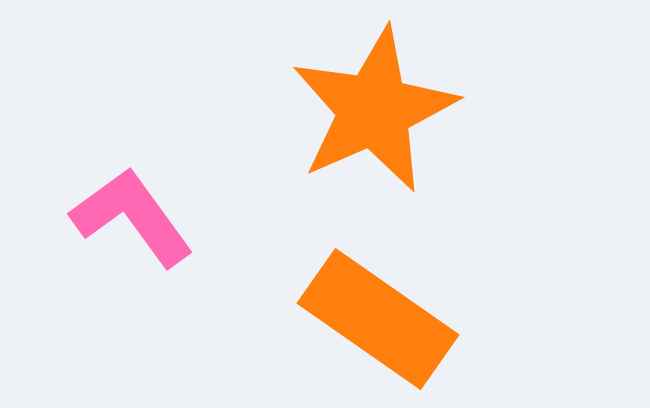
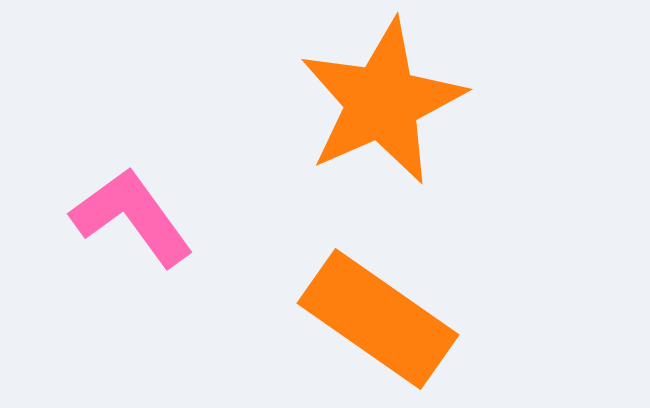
orange star: moved 8 px right, 8 px up
